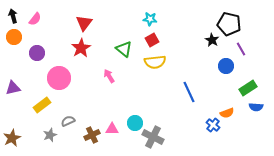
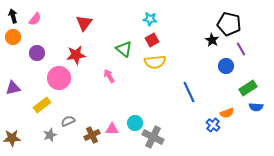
orange circle: moved 1 px left
red star: moved 5 px left, 7 px down; rotated 24 degrees clockwise
brown star: rotated 24 degrees clockwise
